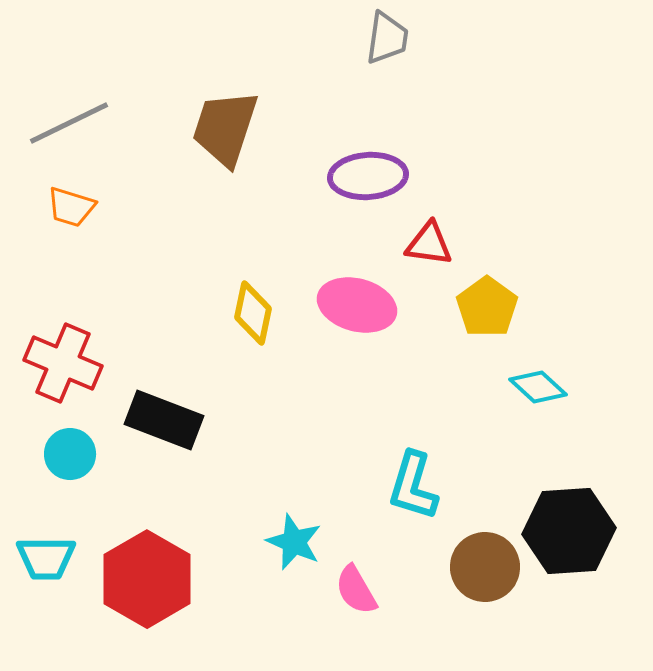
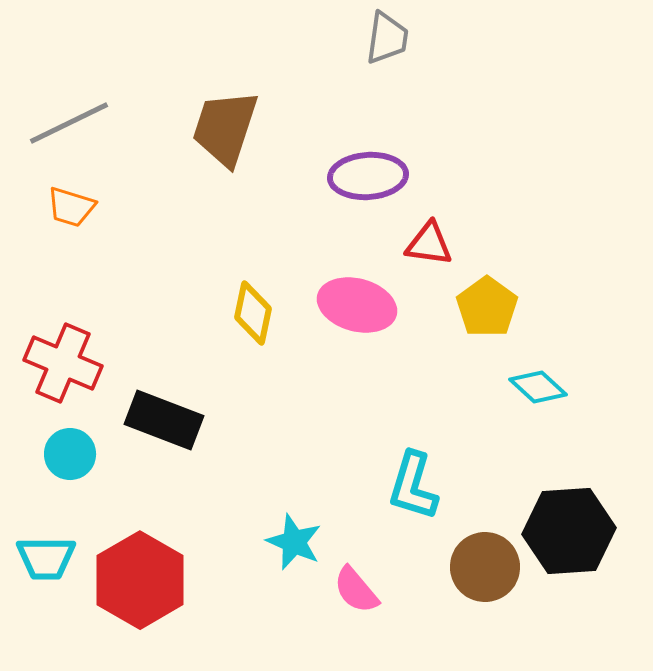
red hexagon: moved 7 px left, 1 px down
pink semicircle: rotated 10 degrees counterclockwise
